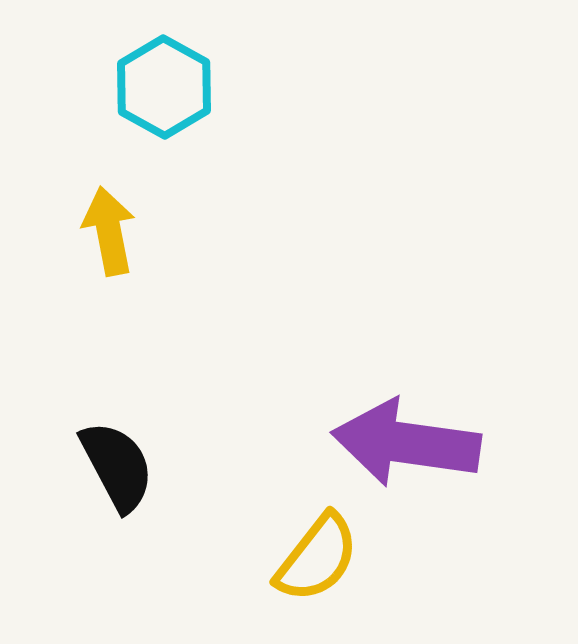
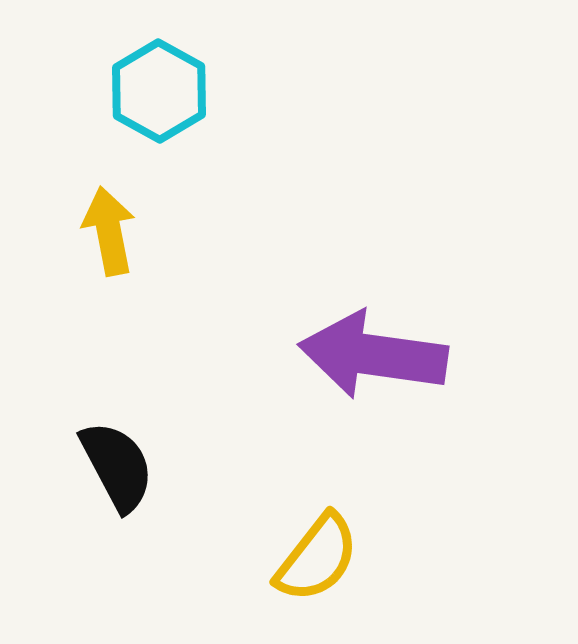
cyan hexagon: moved 5 px left, 4 px down
purple arrow: moved 33 px left, 88 px up
